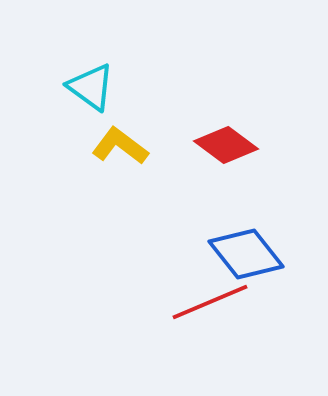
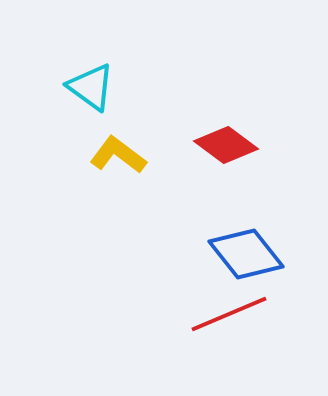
yellow L-shape: moved 2 px left, 9 px down
red line: moved 19 px right, 12 px down
